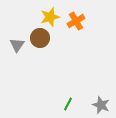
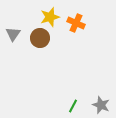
orange cross: moved 2 px down; rotated 36 degrees counterclockwise
gray triangle: moved 4 px left, 11 px up
green line: moved 5 px right, 2 px down
